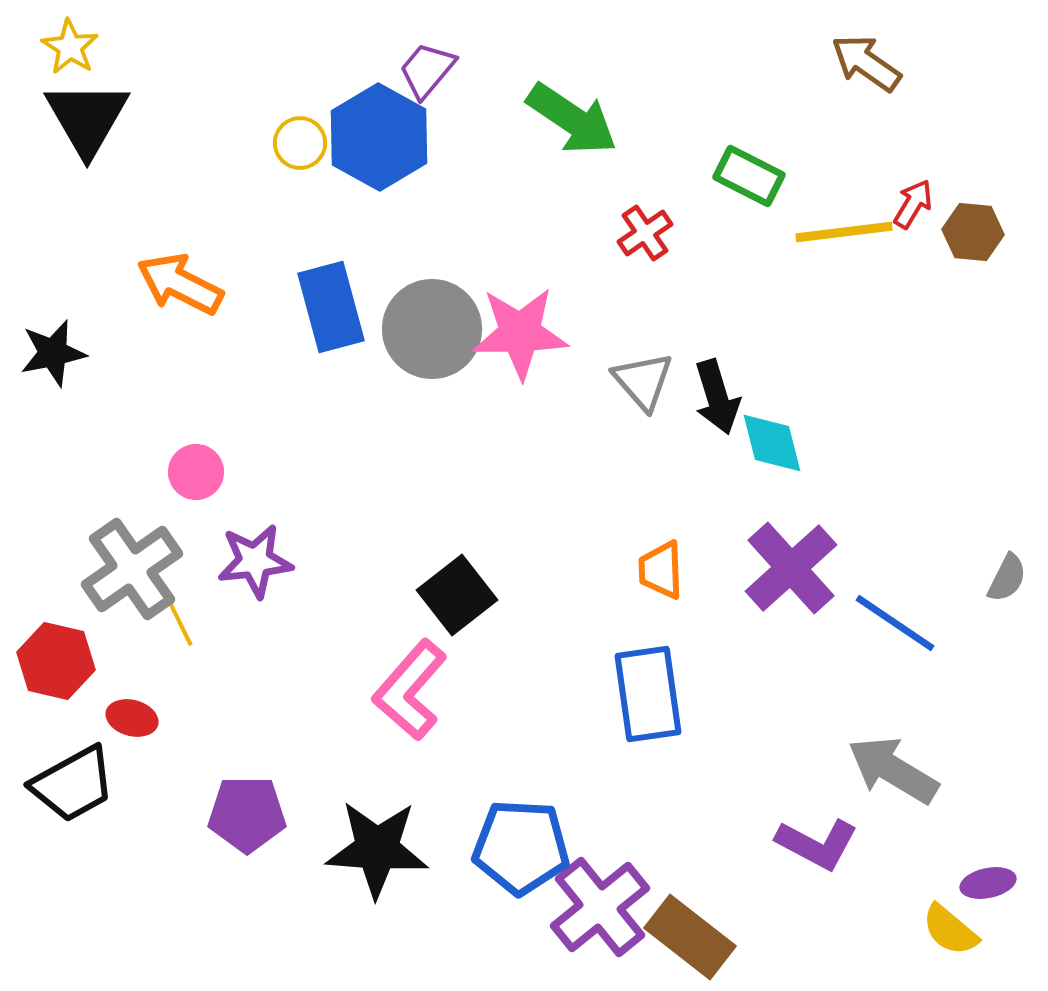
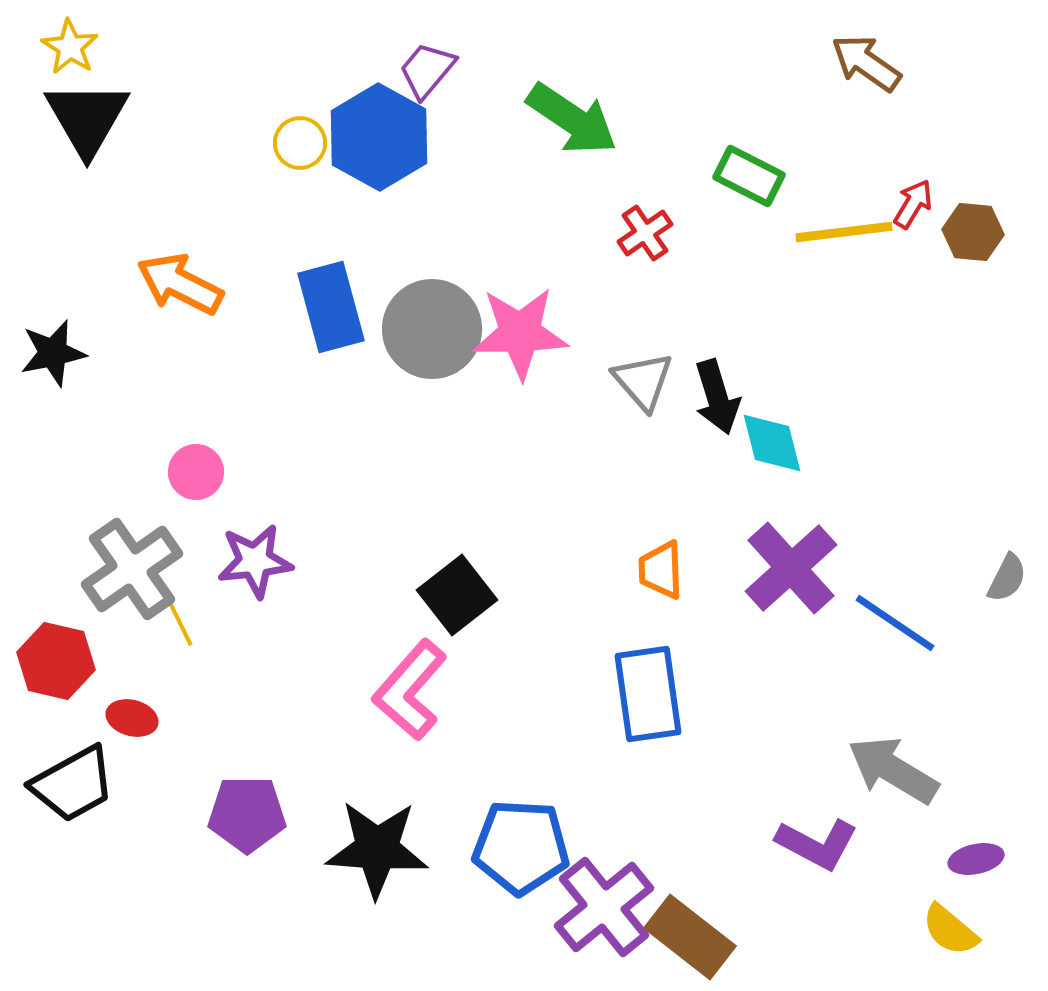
purple ellipse at (988, 883): moved 12 px left, 24 px up
purple cross at (600, 907): moved 4 px right
